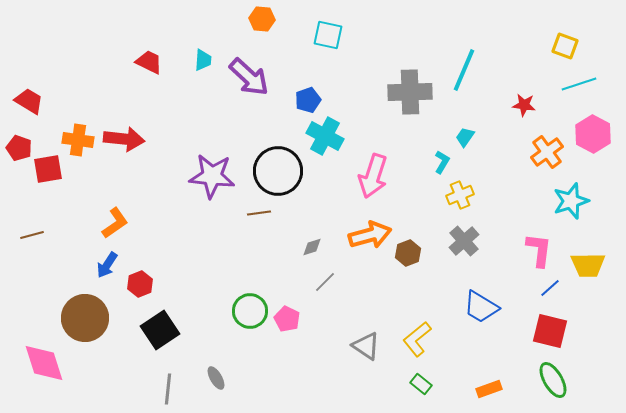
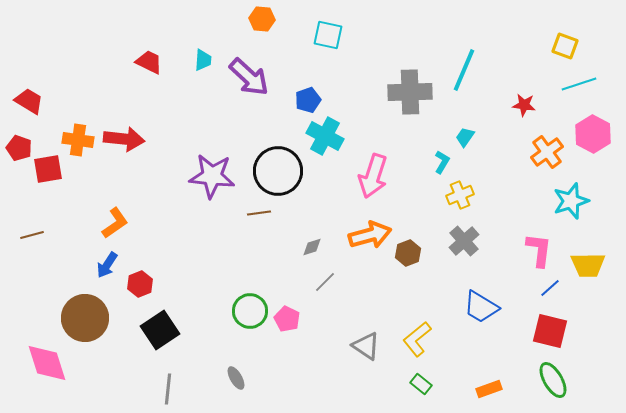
pink diamond at (44, 363): moved 3 px right
gray ellipse at (216, 378): moved 20 px right
